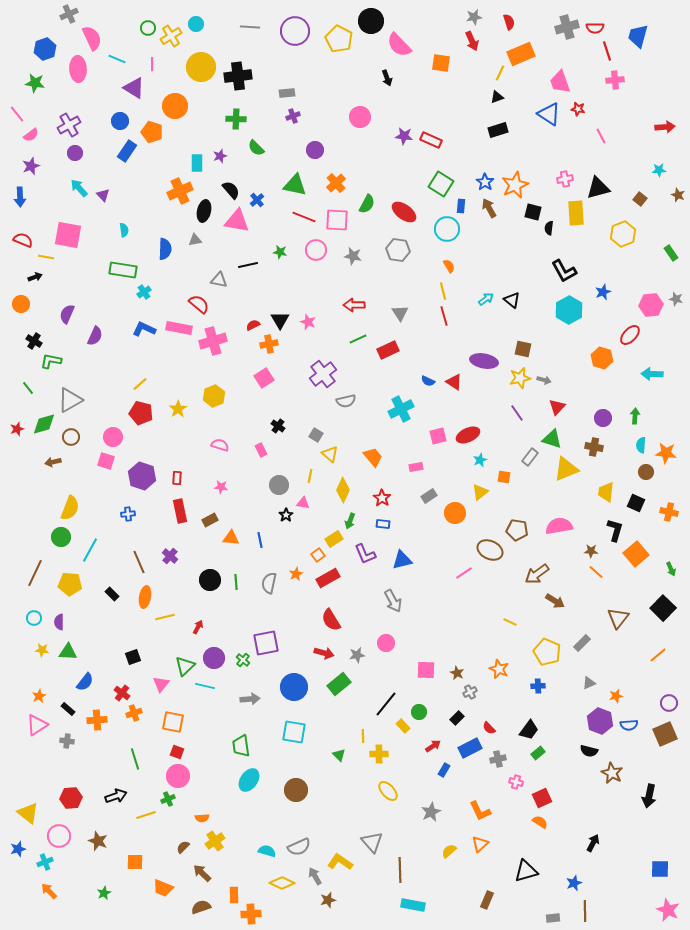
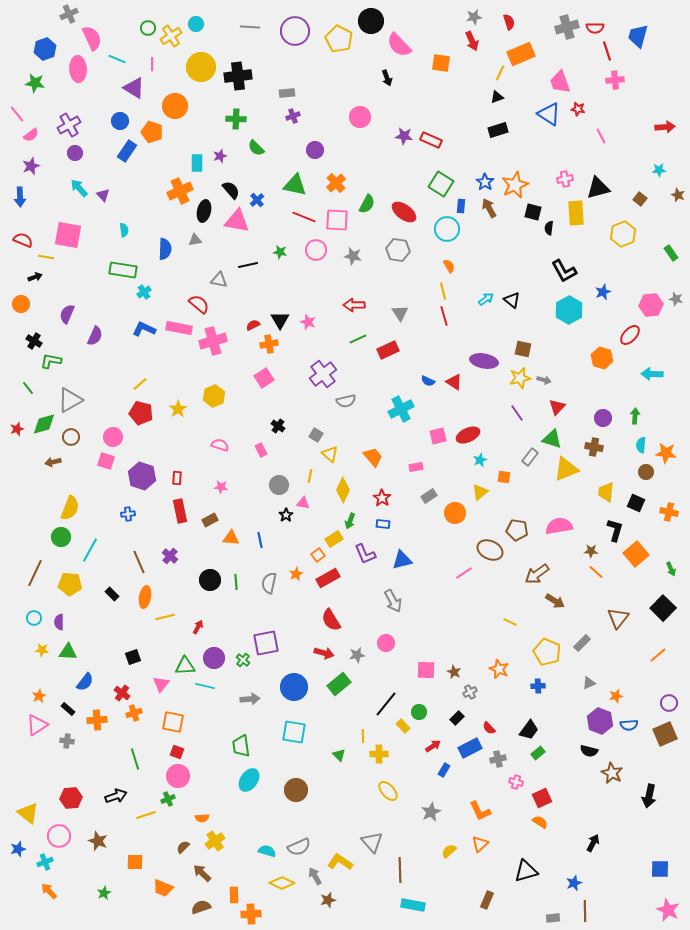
green triangle at (185, 666): rotated 40 degrees clockwise
brown star at (457, 673): moved 3 px left, 1 px up
